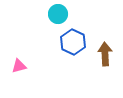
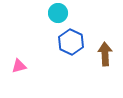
cyan circle: moved 1 px up
blue hexagon: moved 2 px left
